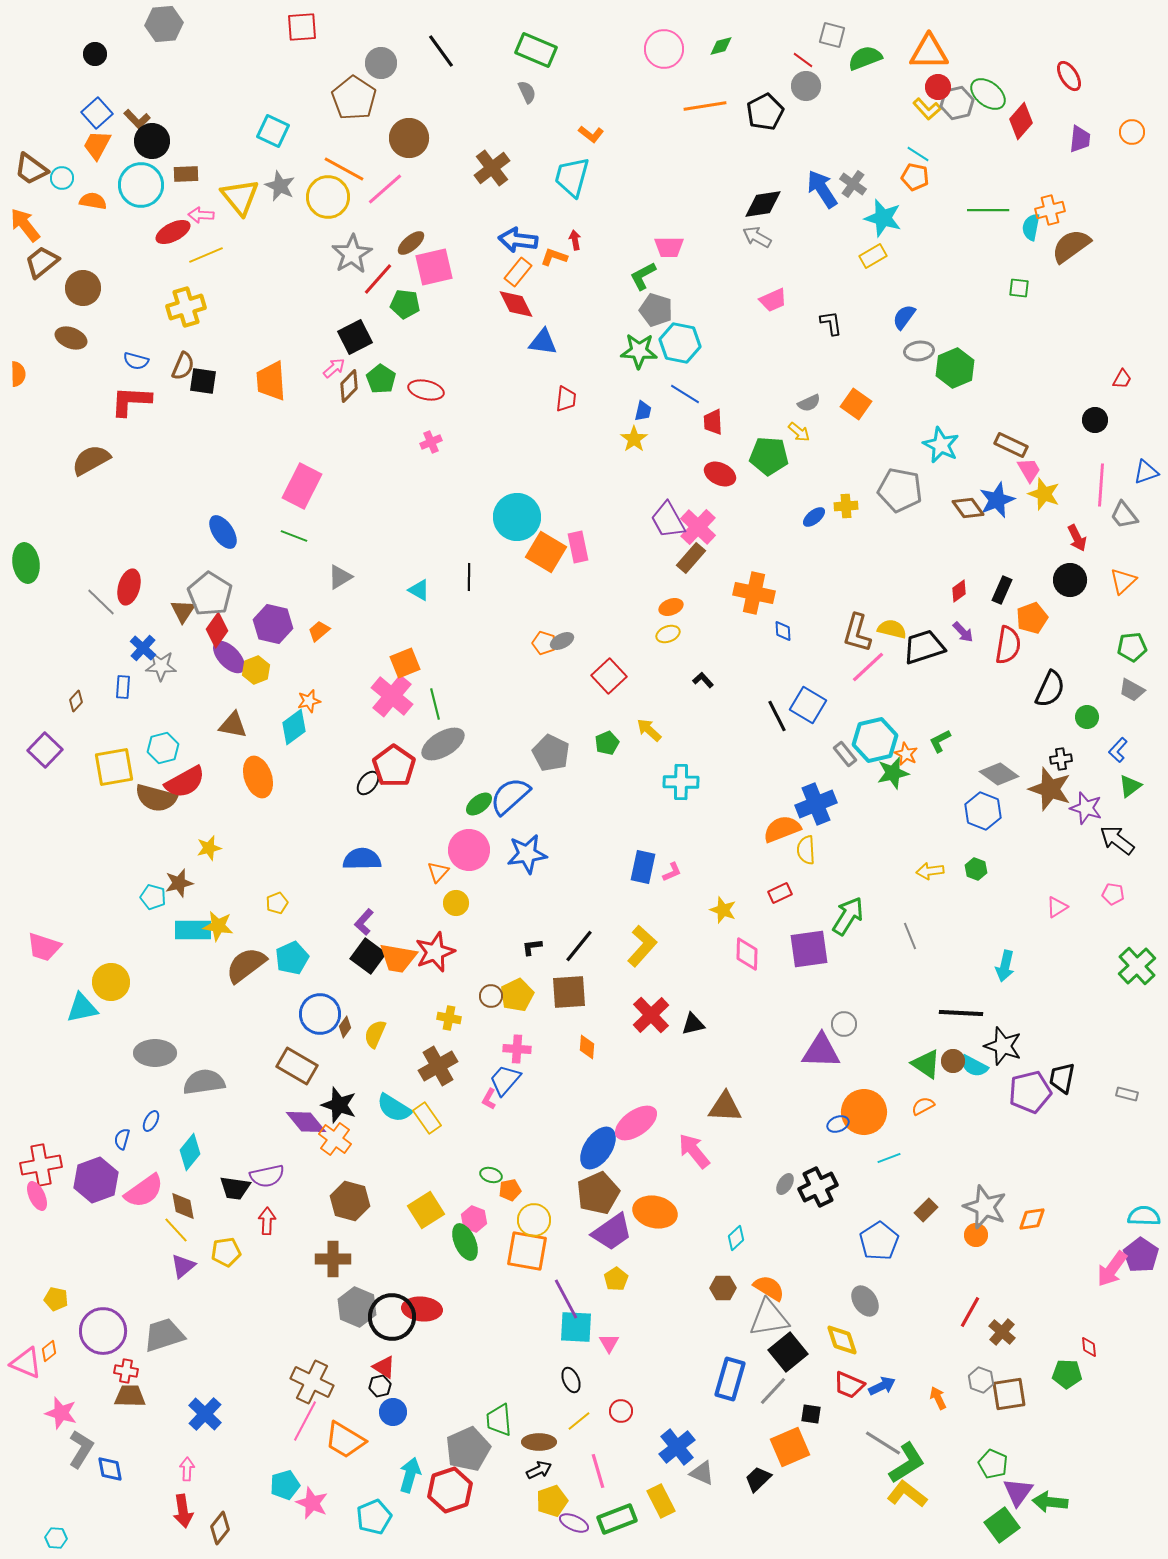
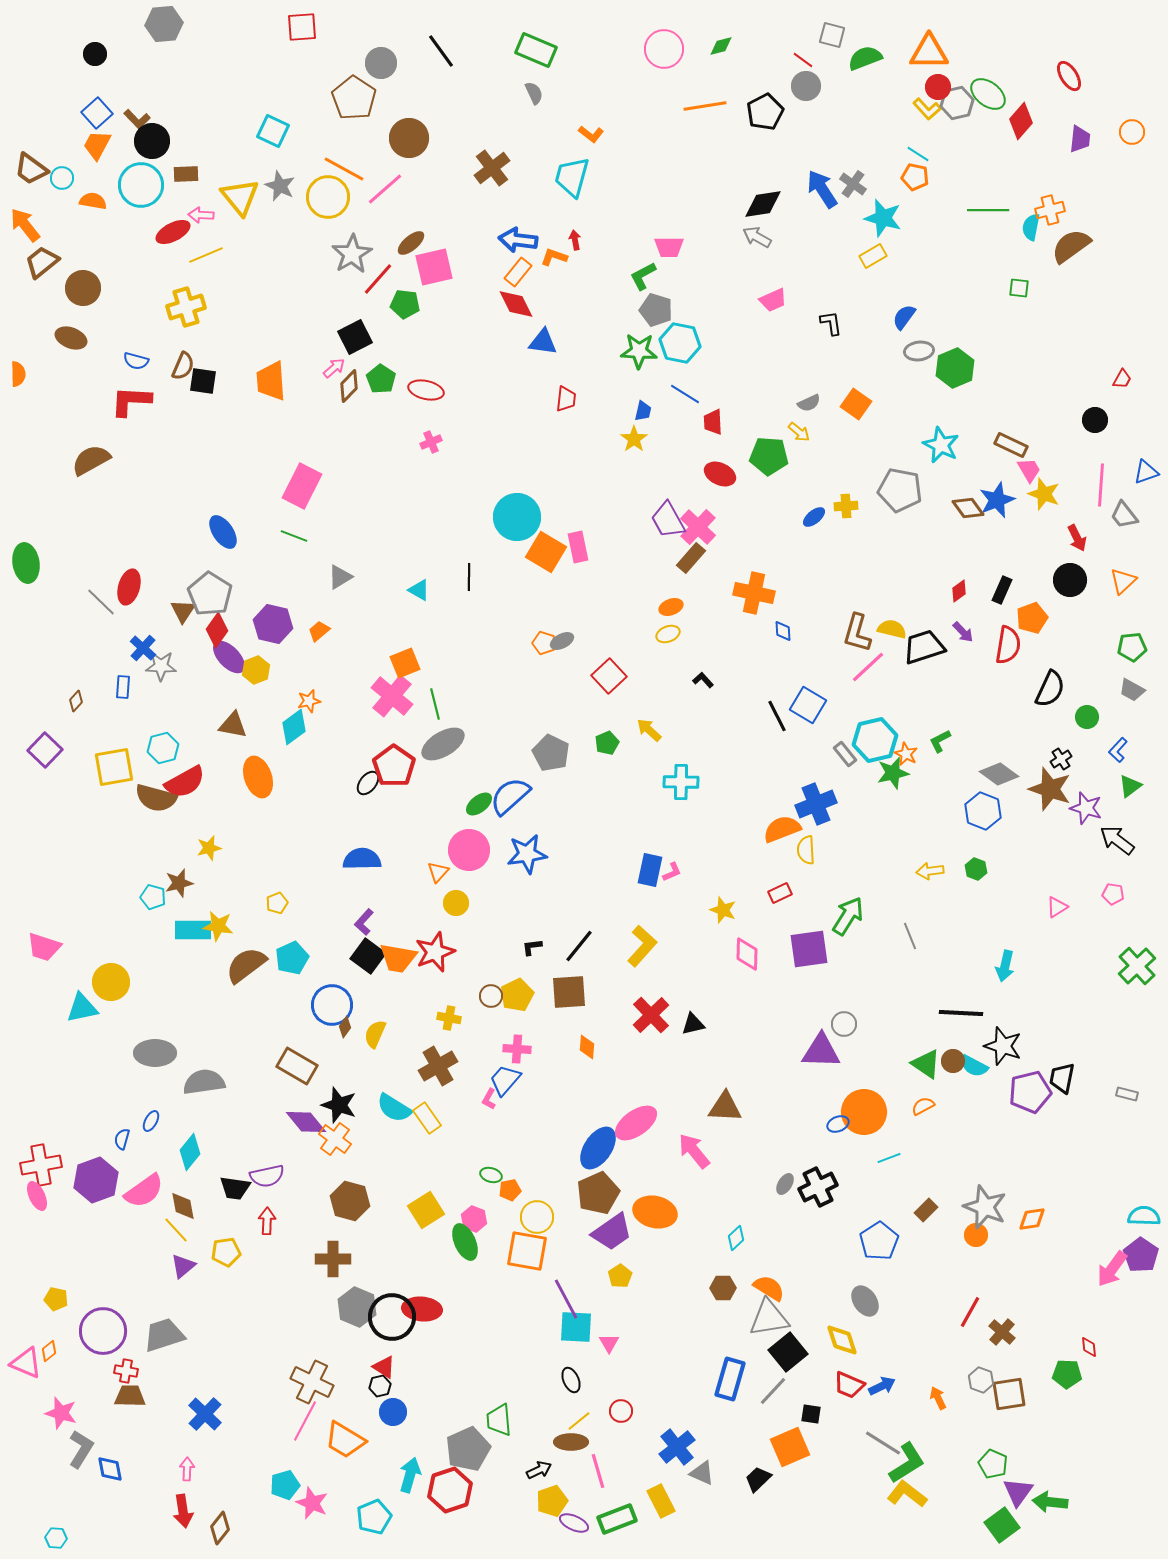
gray semicircle at (527, 92): moved 7 px right, 1 px down
black cross at (1061, 759): rotated 25 degrees counterclockwise
blue rectangle at (643, 867): moved 7 px right, 3 px down
blue circle at (320, 1014): moved 12 px right, 9 px up
yellow circle at (534, 1220): moved 3 px right, 3 px up
yellow pentagon at (616, 1279): moved 4 px right, 3 px up
brown ellipse at (539, 1442): moved 32 px right
